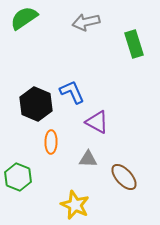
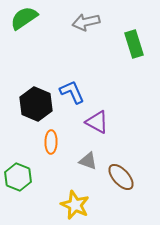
gray triangle: moved 2 px down; rotated 18 degrees clockwise
brown ellipse: moved 3 px left
